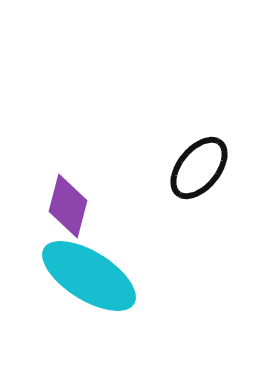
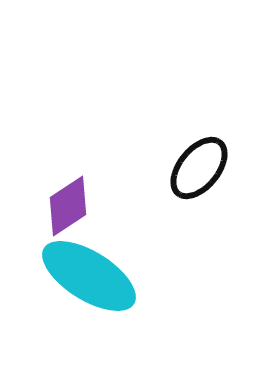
purple diamond: rotated 42 degrees clockwise
